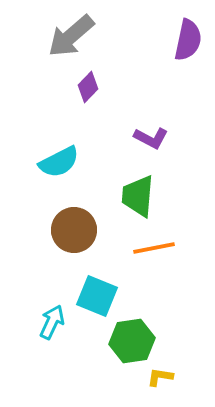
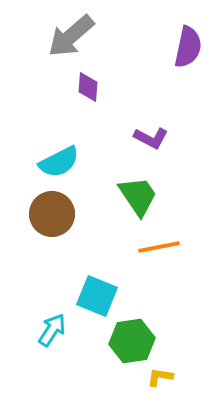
purple semicircle: moved 7 px down
purple diamond: rotated 40 degrees counterclockwise
green trapezoid: rotated 141 degrees clockwise
brown circle: moved 22 px left, 16 px up
orange line: moved 5 px right, 1 px up
cyan arrow: moved 8 px down; rotated 8 degrees clockwise
